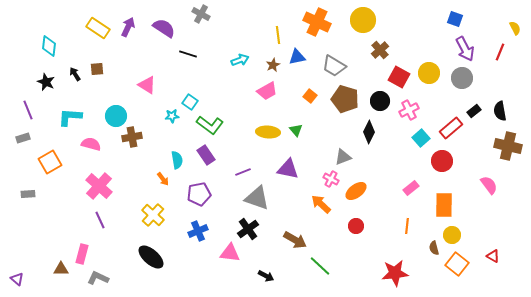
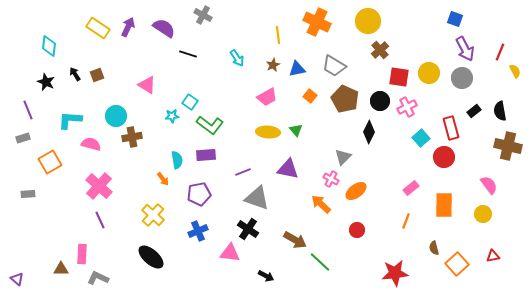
gray cross at (201, 14): moved 2 px right, 1 px down
yellow circle at (363, 20): moved 5 px right, 1 px down
yellow semicircle at (515, 28): moved 43 px down
blue triangle at (297, 57): moved 12 px down
cyan arrow at (240, 60): moved 3 px left, 2 px up; rotated 78 degrees clockwise
brown square at (97, 69): moved 6 px down; rotated 16 degrees counterclockwise
red square at (399, 77): rotated 20 degrees counterclockwise
pink trapezoid at (267, 91): moved 6 px down
brown pentagon at (345, 99): rotated 8 degrees clockwise
pink cross at (409, 110): moved 2 px left, 3 px up
cyan L-shape at (70, 117): moved 3 px down
red rectangle at (451, 128): rotated 65 degrees counterclockwise
purple rectangle at (206, 155): rotated 60 degrees counterclockwise
gray triangle at (343, 157): rotated 24 degrees counterclockwise
red circle at (442, 161): moved 2 px right, 4 px up
red circle at (356, 226): moved 1 px right, 4 px down
orange line at (407, 226): moved 1 px left, 5 px up; rotated 14 degrees clockwise
black cross at (248, 229): rotated 20 degrees counterclockwise
yellow circle at (452, 235): moved 31 px right, 21 px up
pink rectangle at (82, 254): rotated 12 degrees counterclockwise
red triangle at (493, 256): rotated 40 degrees counterclockwise
orange square at (457, 264): rotated 10 degrees clockwise
green line at (320, 266): moved 4 px up
